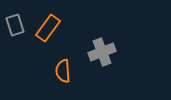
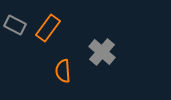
gray rectangle: rotated 45 degrees counterclockwise
gray cross: rotated 28 degrees counterclockwise
